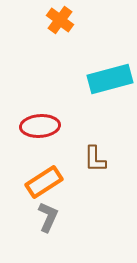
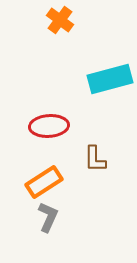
red ellipse: moved 9 px right
